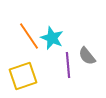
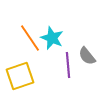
orange line: moved 1 px right, 2 px down
yellow square: moved 3 px left
